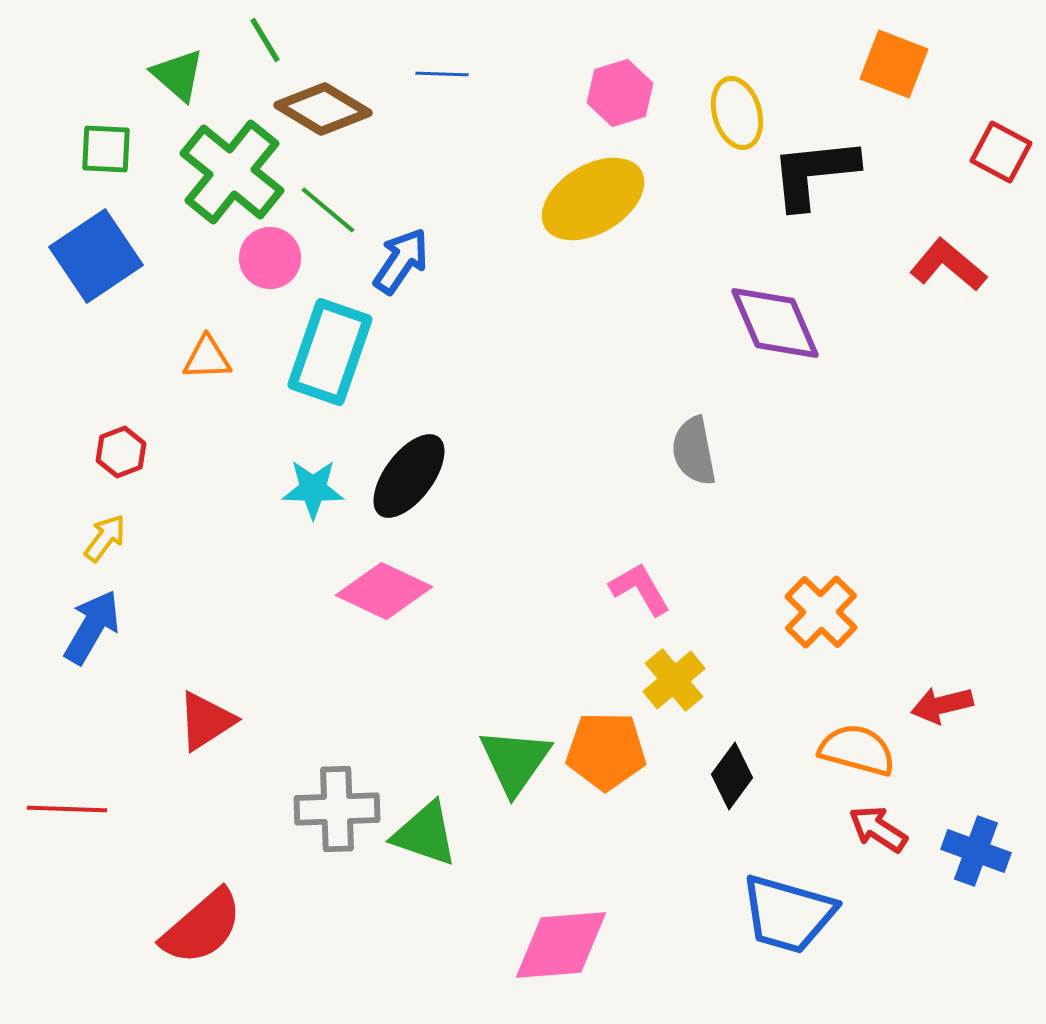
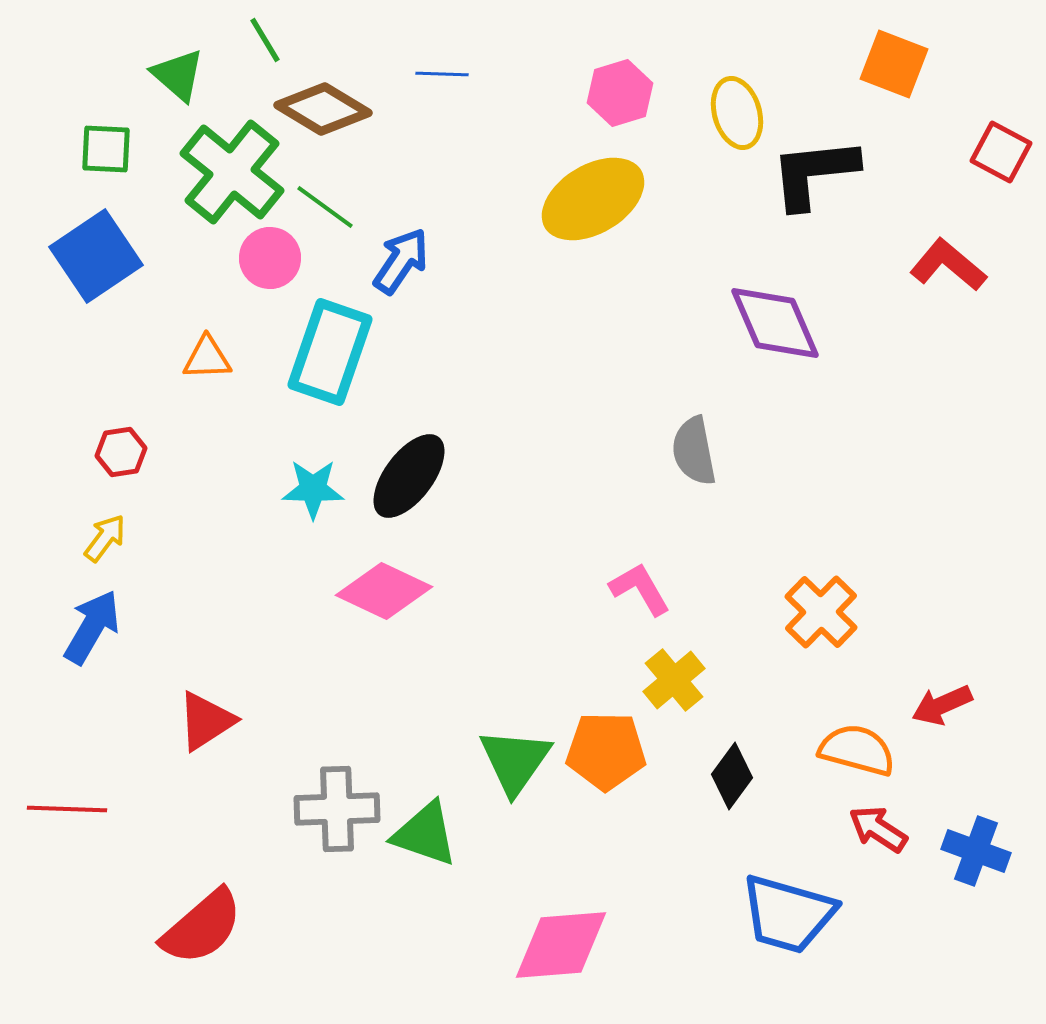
green line at (328, 210): moved 3 px left, 3 px up; rotated 4 degrees counterclockwise
red hexagon at (121, 452): rotated 12 degrees clockwise
red arrow at (942, 705): rotated 10 degrees counterclockwise
